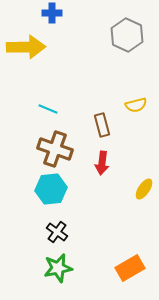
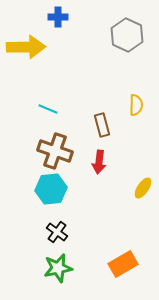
blue cross: moved 6 px right, 4 px down
yellow semicircle: rotated 75 degrees counterclockwise
brown cross: moved 2 px down
red arrow: moved 3 px left, 1 px up
yellow ellipse: moved 1 px left, 1 px up
orange rectangle: moved 7 px left, 4 px up
